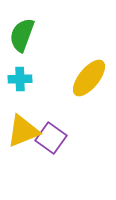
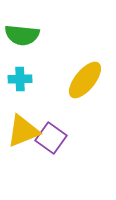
green semicircle: rotated 104 degrees counterclockwise
yellow ellipse: moved 4 px left, 2 px down
